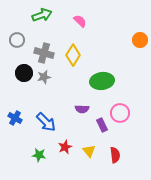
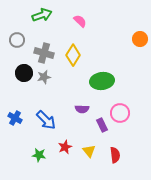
orange circle: moved 1 px up
blue arrow: moved 2 px up
